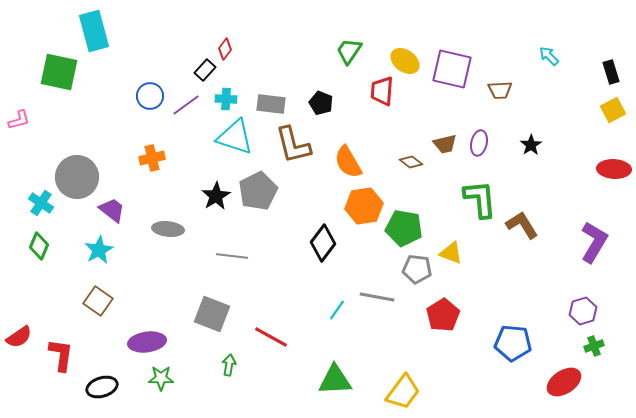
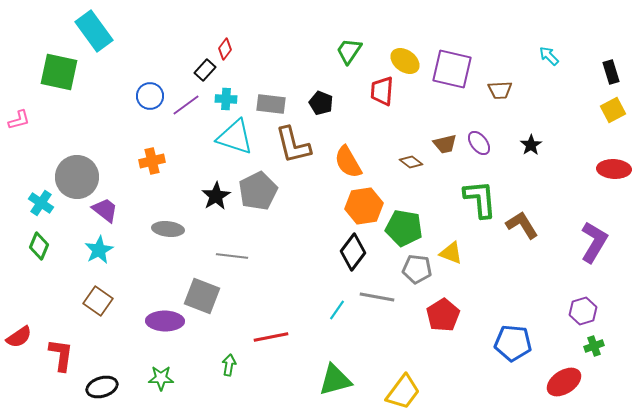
cyan rectangle at (94, 31): rotated 21 degrees counterclockwise
purple ellipse at (479, 143): rotated 50 degrees counterclockwise
orange cross at (152, 158): moved 3 px down
purple trapezoid at (112, 210): moved 7 px left
black diamond at (323, 243): moved 30 px right, 9 px down
gray square at (212, 314): moved 10 px left, 18 px up
red line at (271, 337): rotated 40 degrees counterclockwise
purple ellipse at (147, 342): moved 18 px right, 21 px up; rotated 9 degrees clockwise
green triangle at (335, 380): rotated 12 degrees counterclockwise
